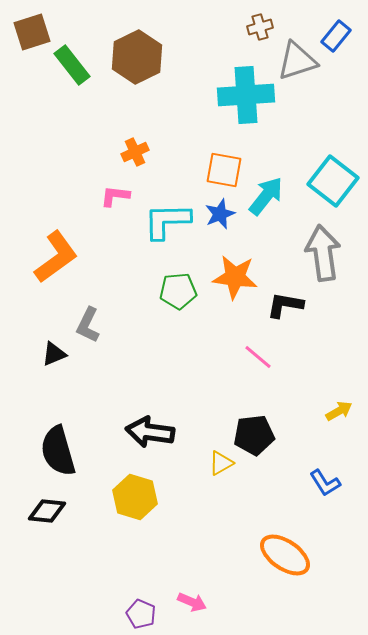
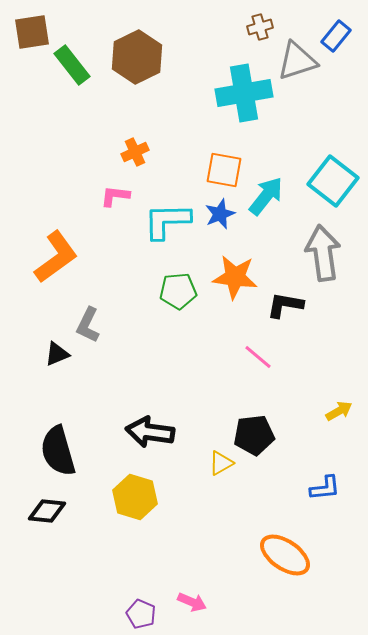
brown square: rotated 9 degrees clockwise
cyan cross: moved 2 px left, 2 px up; rotated 6 degrees counterclockwise
black triangle: moved 3 px right
blue L-shape: moved 5 px down; rotated 64 degrees counterclockwise
